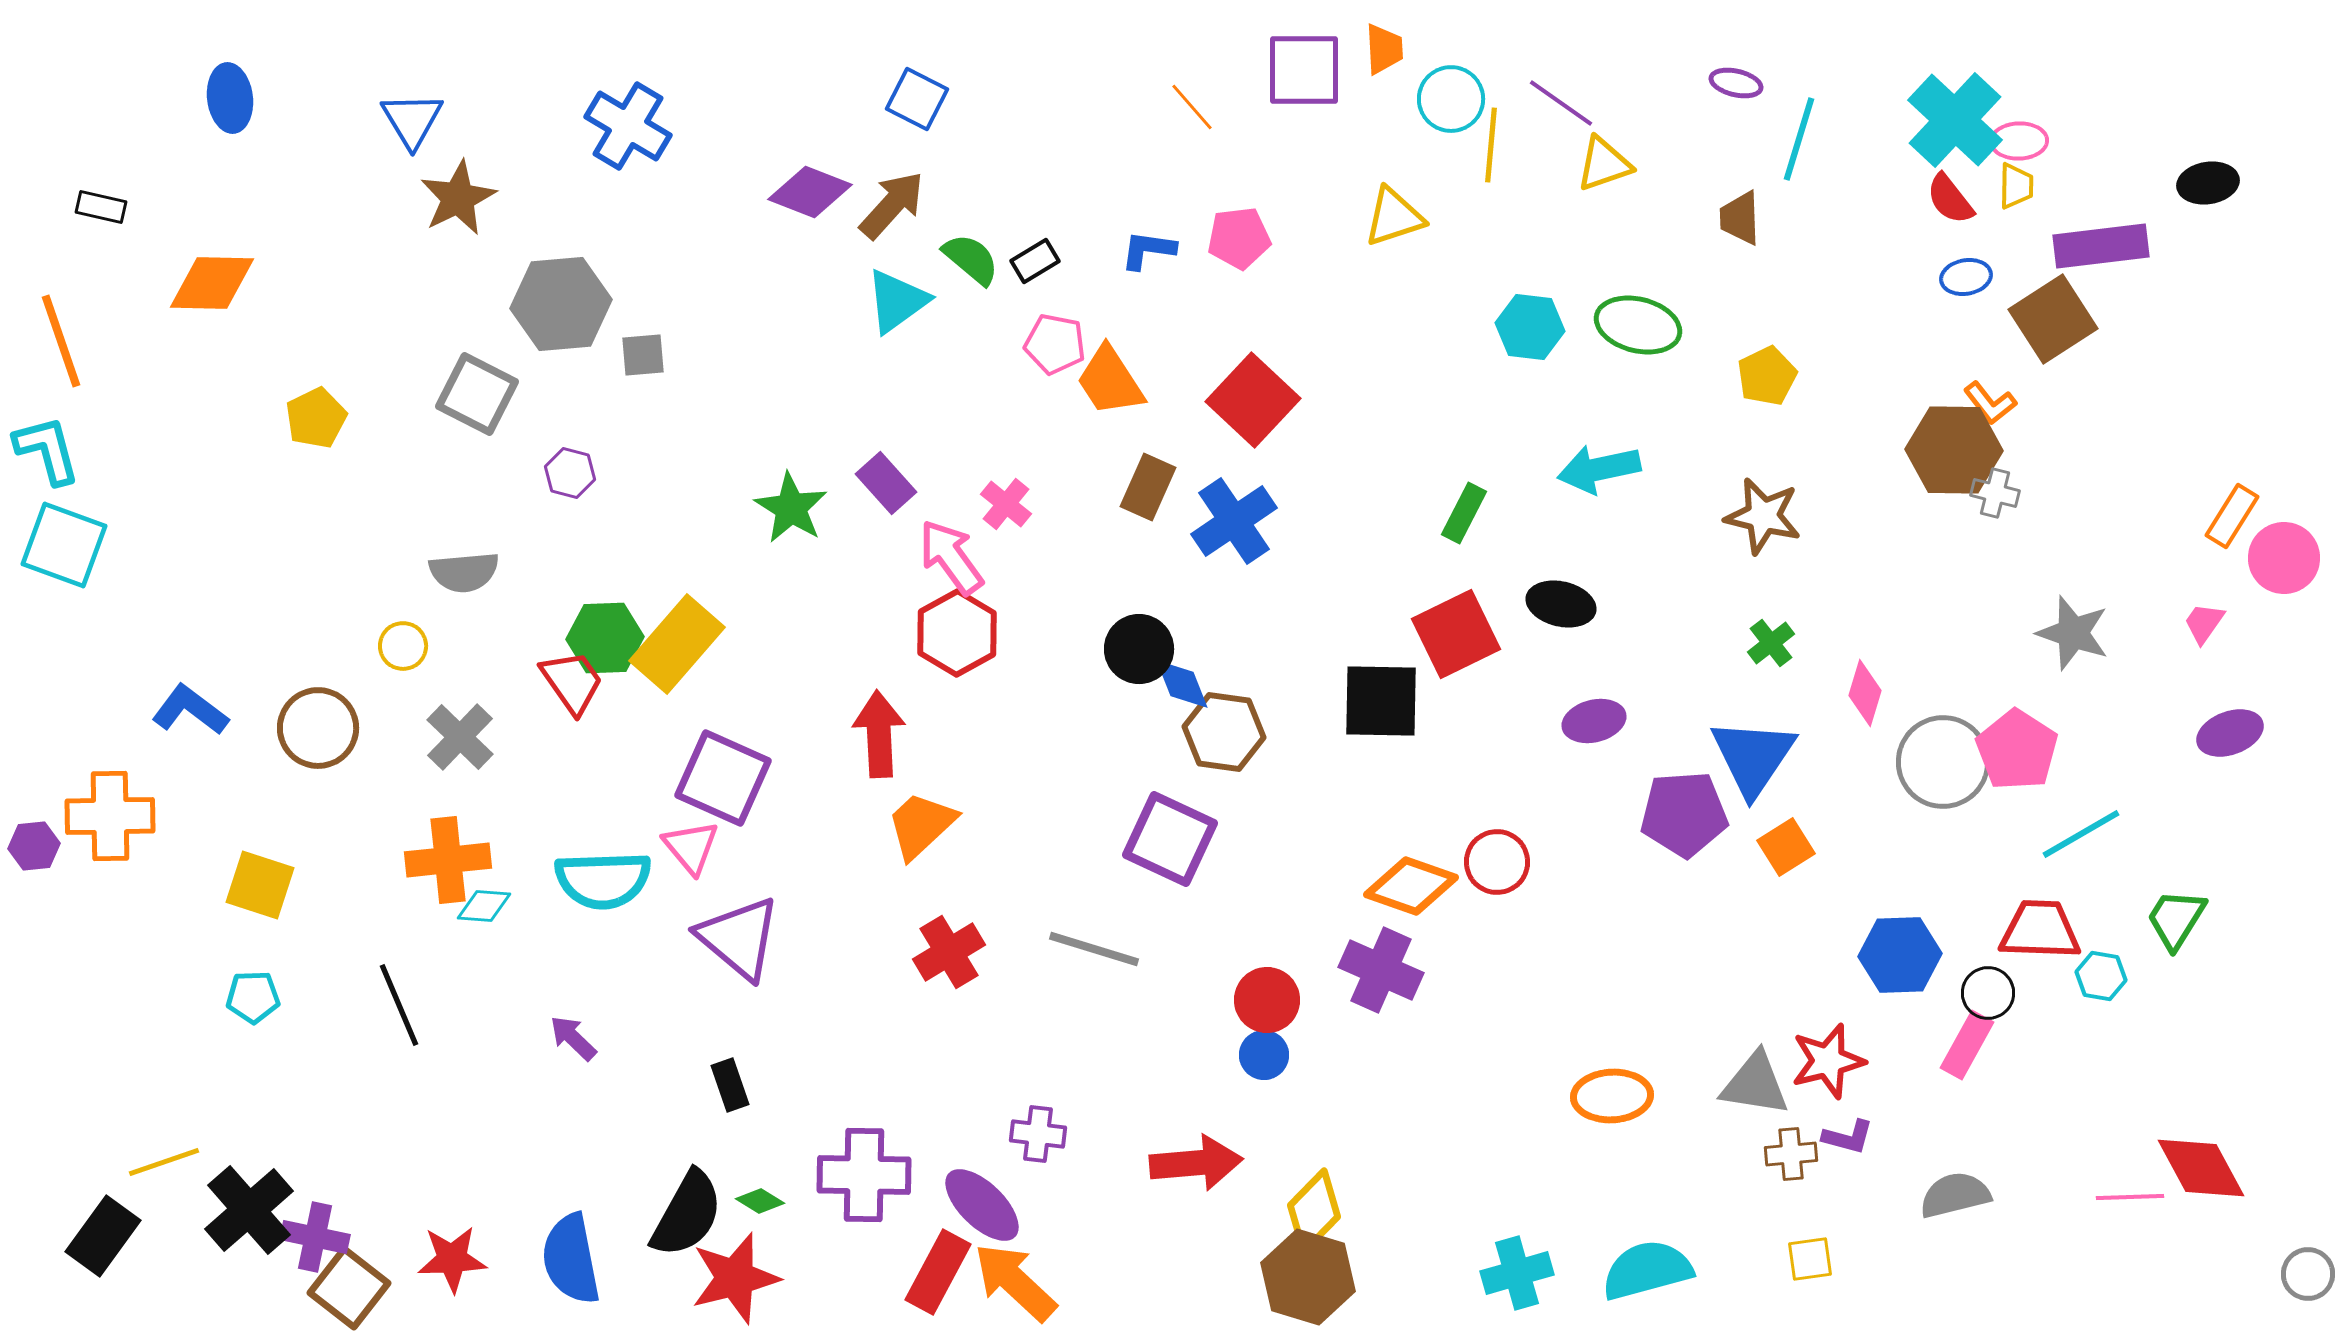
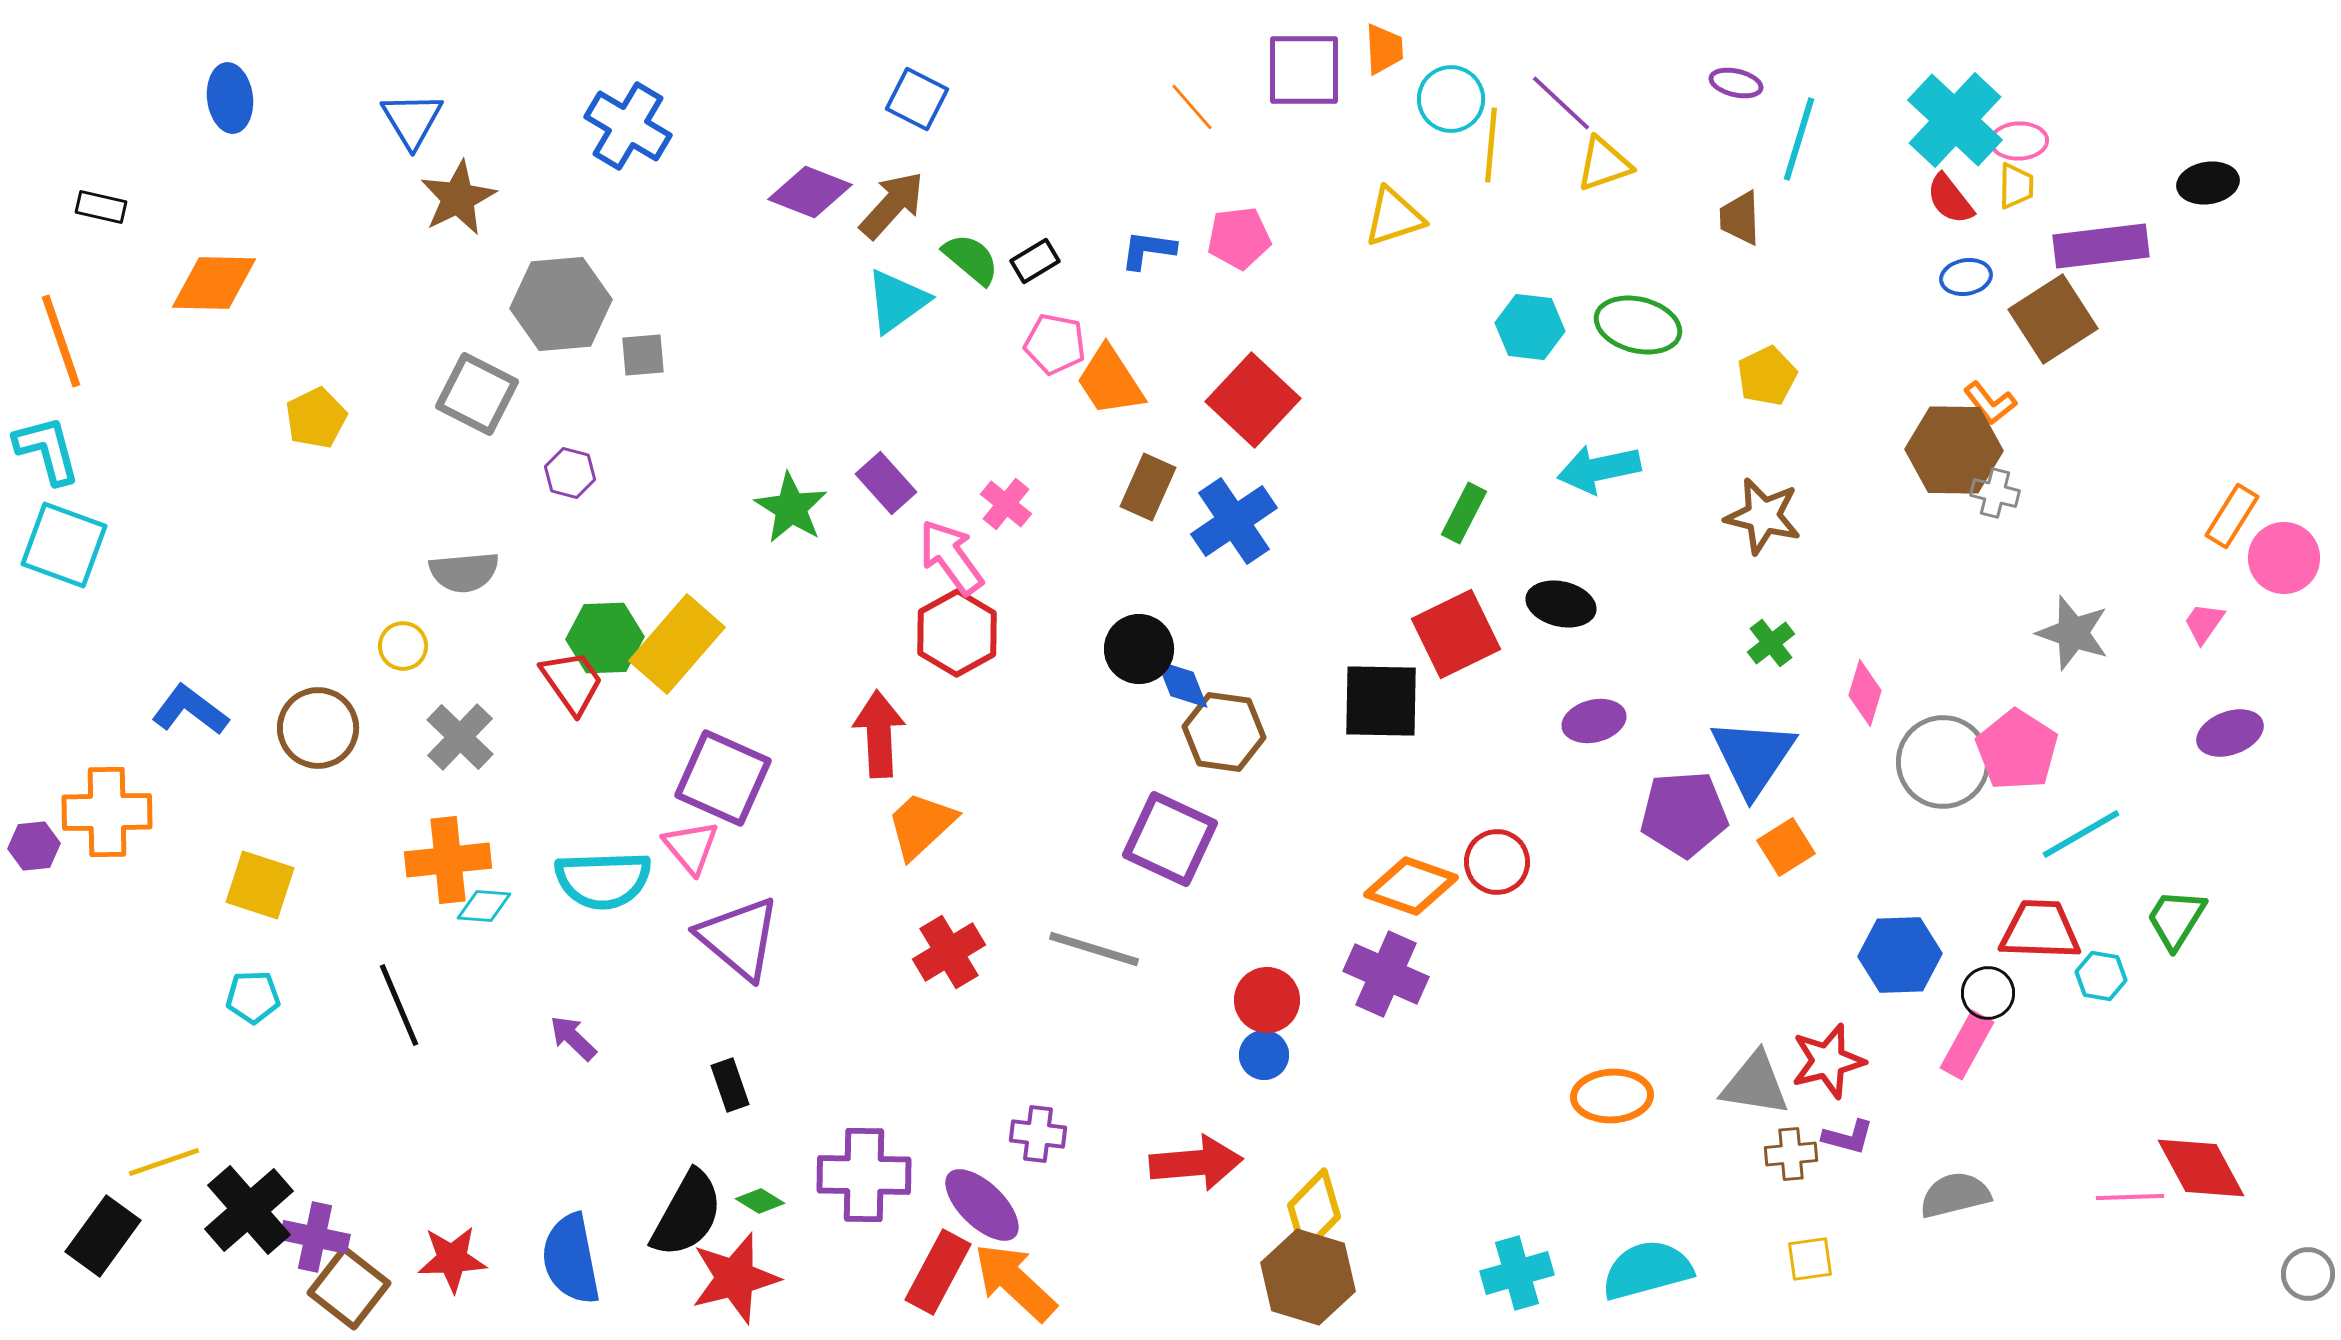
purple line at (1561, 103): rotated 8 degrees clockwise
orange diamond at (212, 283): moved 2 px right
orange cross at (110, 816): moved 3 px left, 4 px up
purple cross at (1381, 970): moved 5 px right, 4 px down
